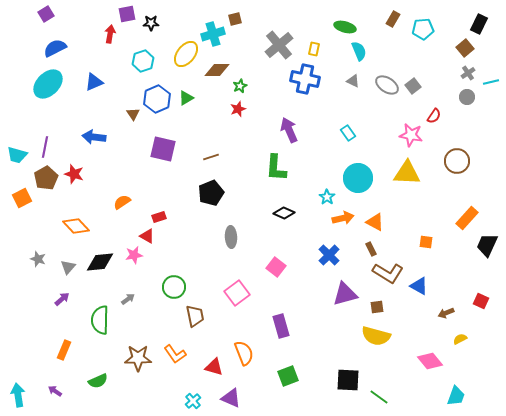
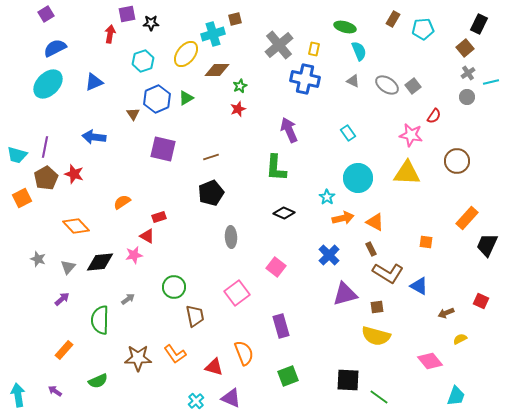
orange rectangle at (64, 350): rotated 18 degrees clockwise
cyan cross at (193, 401): moved 3 px right
